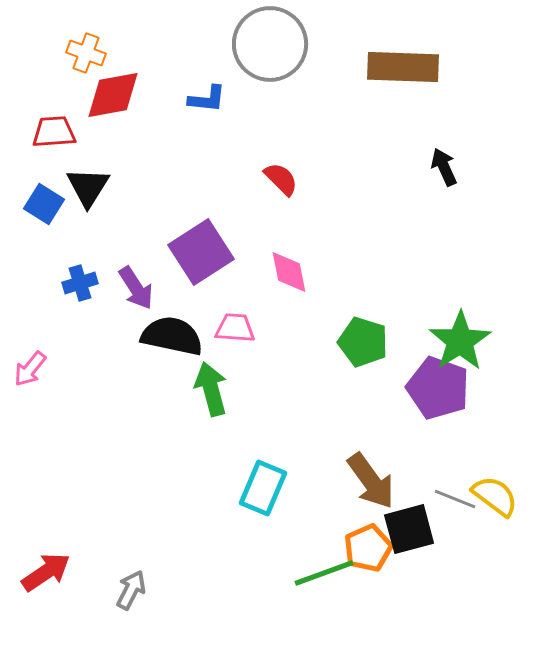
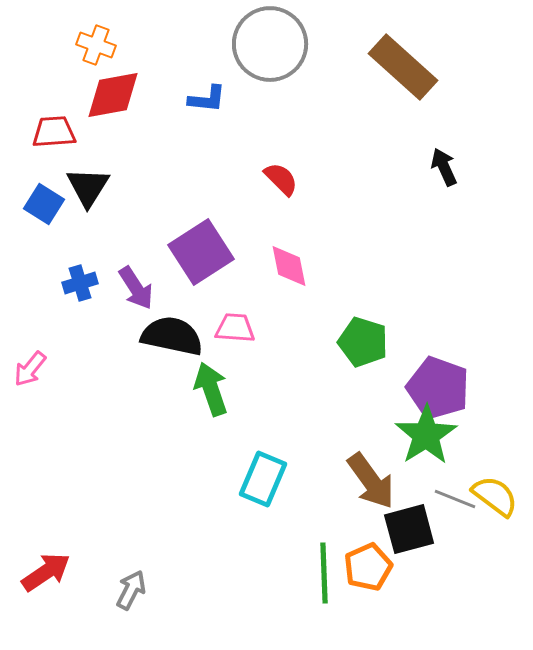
orange cross: moved 10 px right, 8 px up
brown rectangle: rotated 40 degrees clockwise
pink diamond: moved 6 px up
green star: moved 34 px left, 94 px down
green arrow: rotated 4 degrees counterclockwise
cyan rectangle: moved 9 px up
orange pentagon: moved 19 px down
green line: rotated 72 degrees counterclockwise
